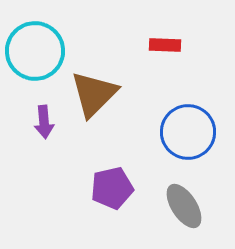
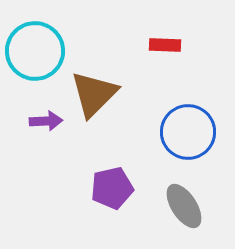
purple arrow: moved 2 px right, 1 px up; rotated 88 degrees counterclockwise
